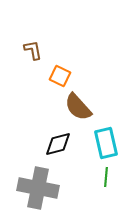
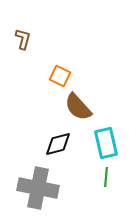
brown L-shape: moved 10 px left, 11 px up; rotated 25 degrees clockwise
